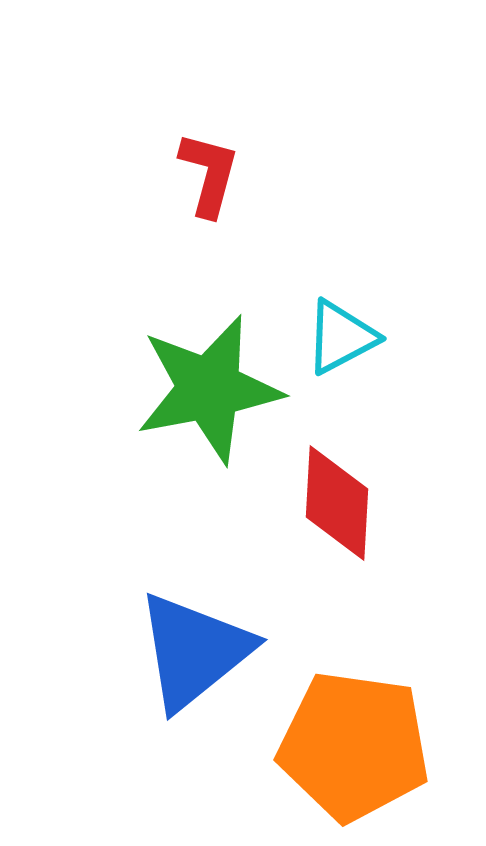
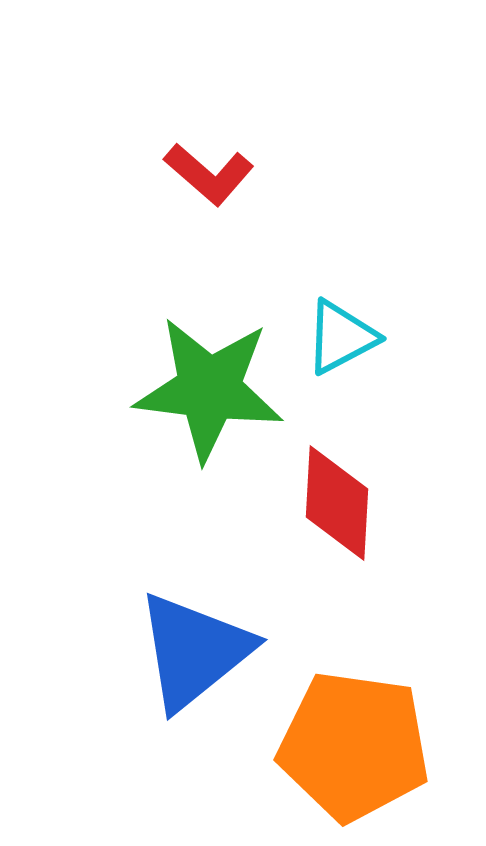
red L-shape: rotated 116 degrees clockwise
green star: rotated 18 degrees clockwise
